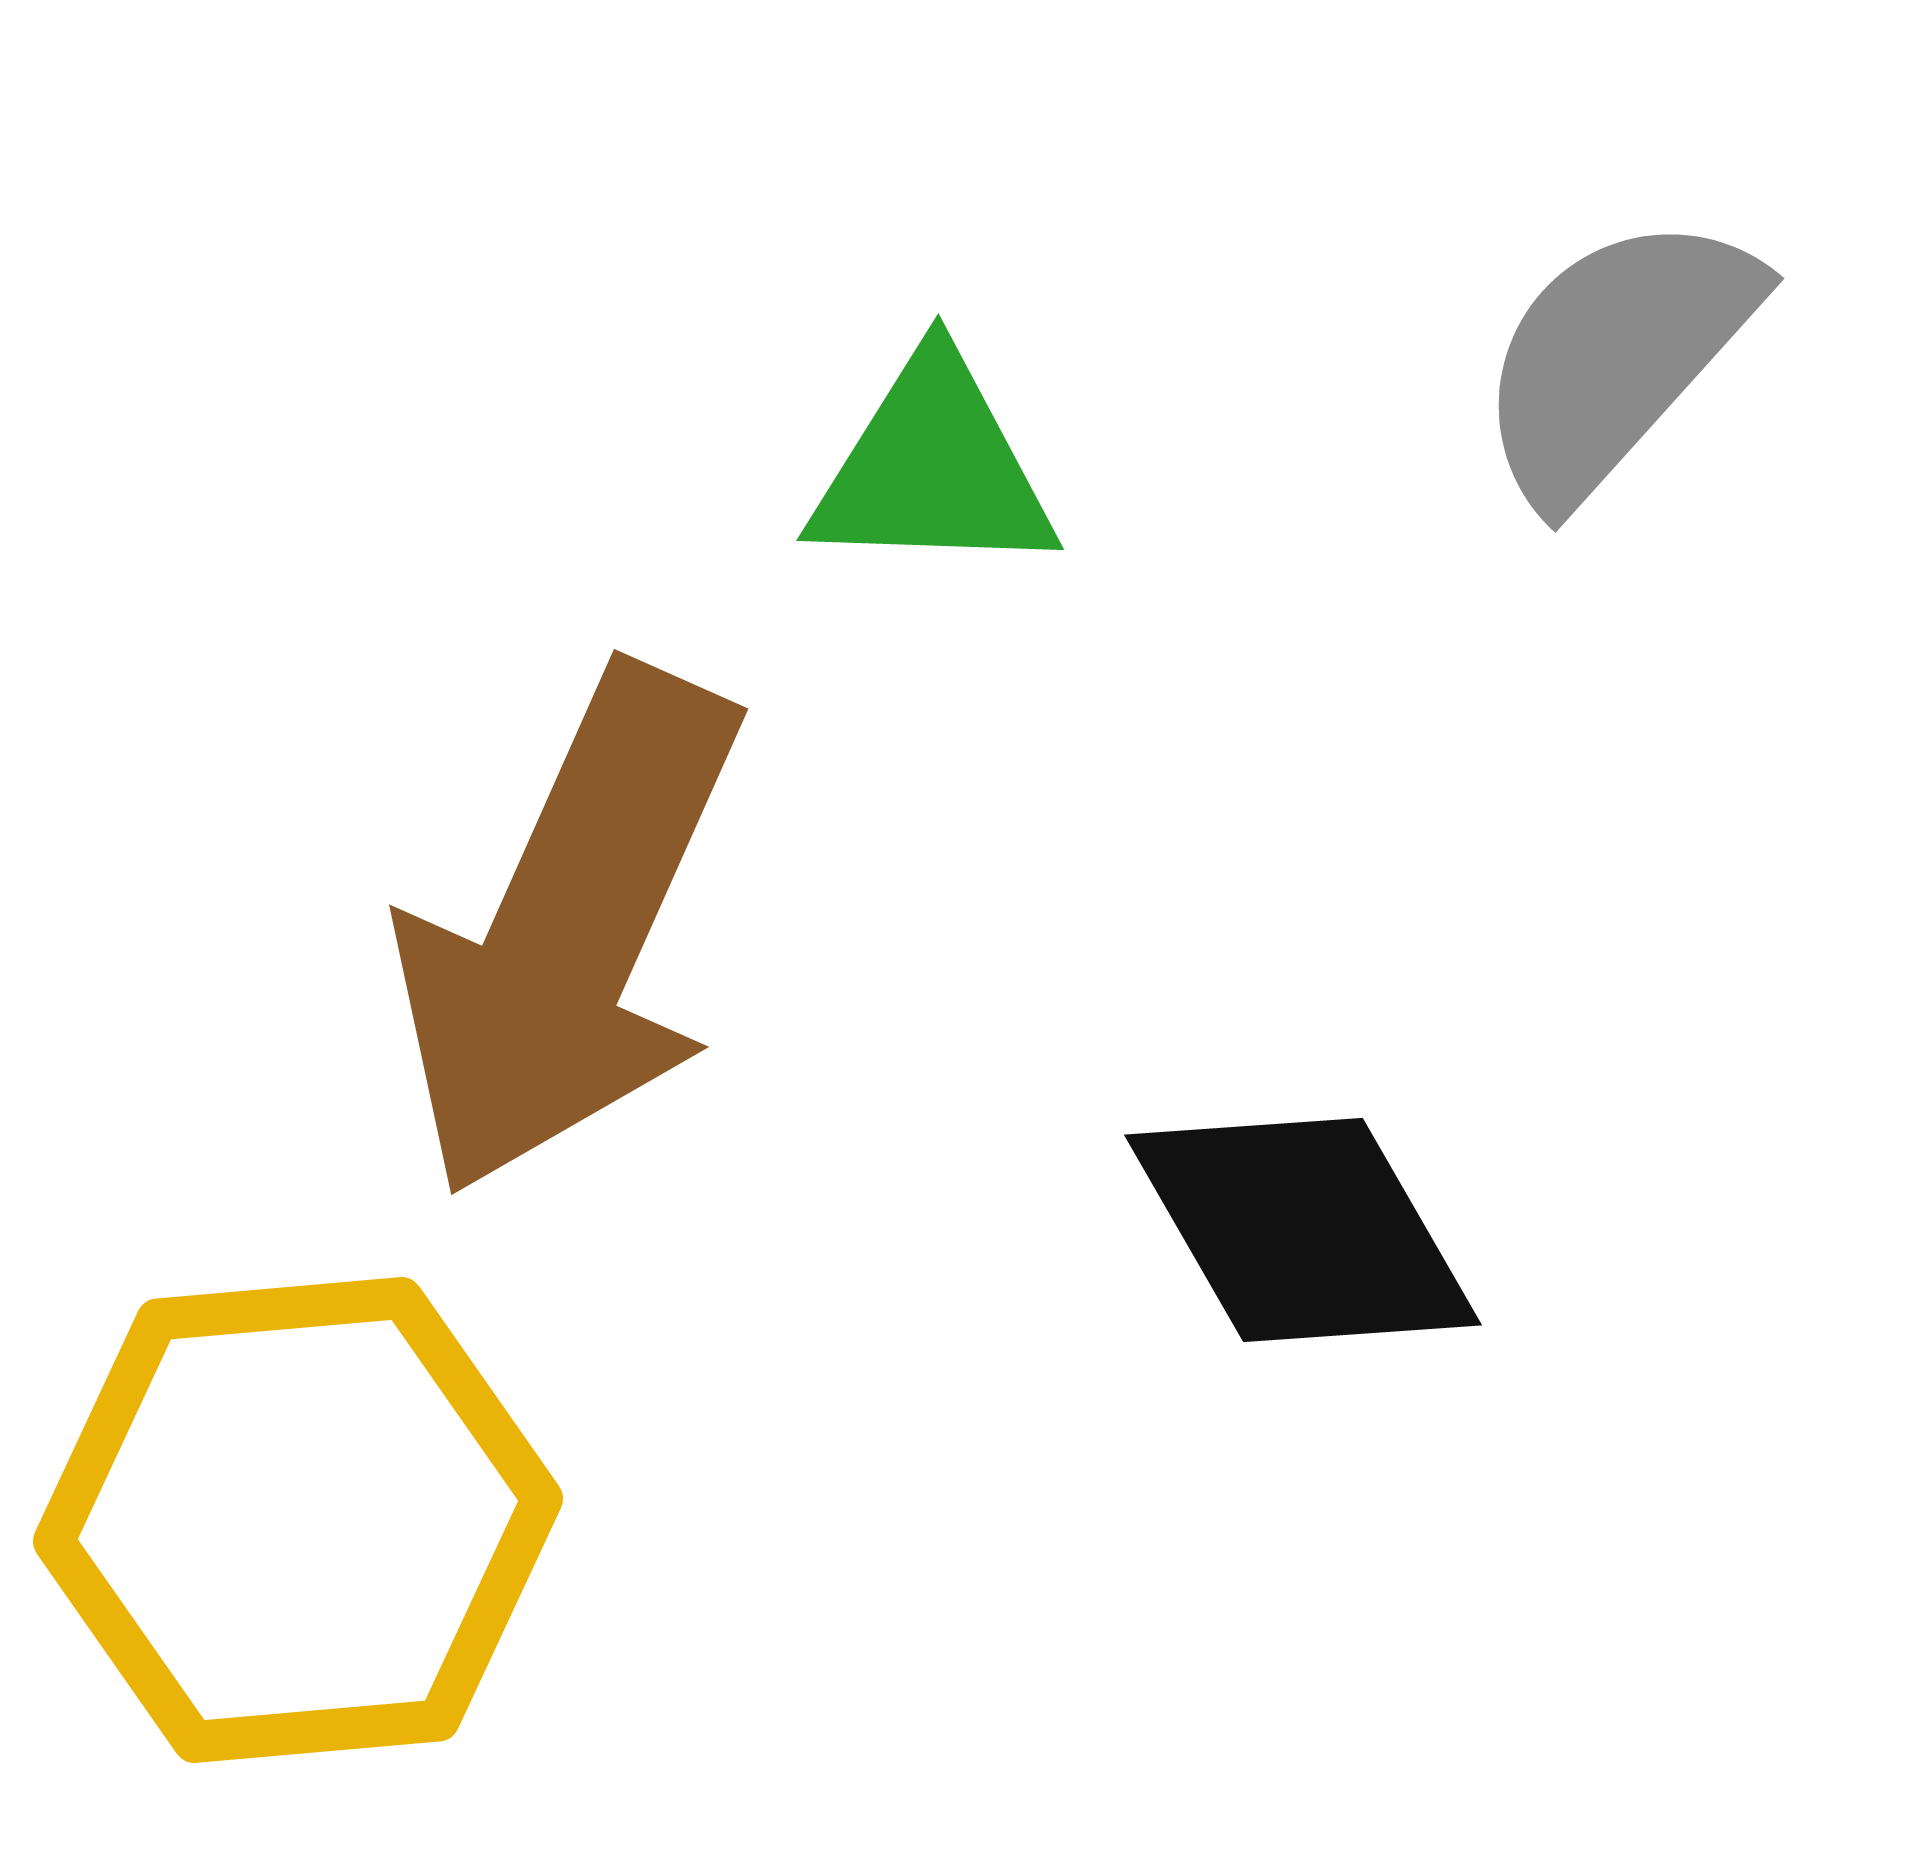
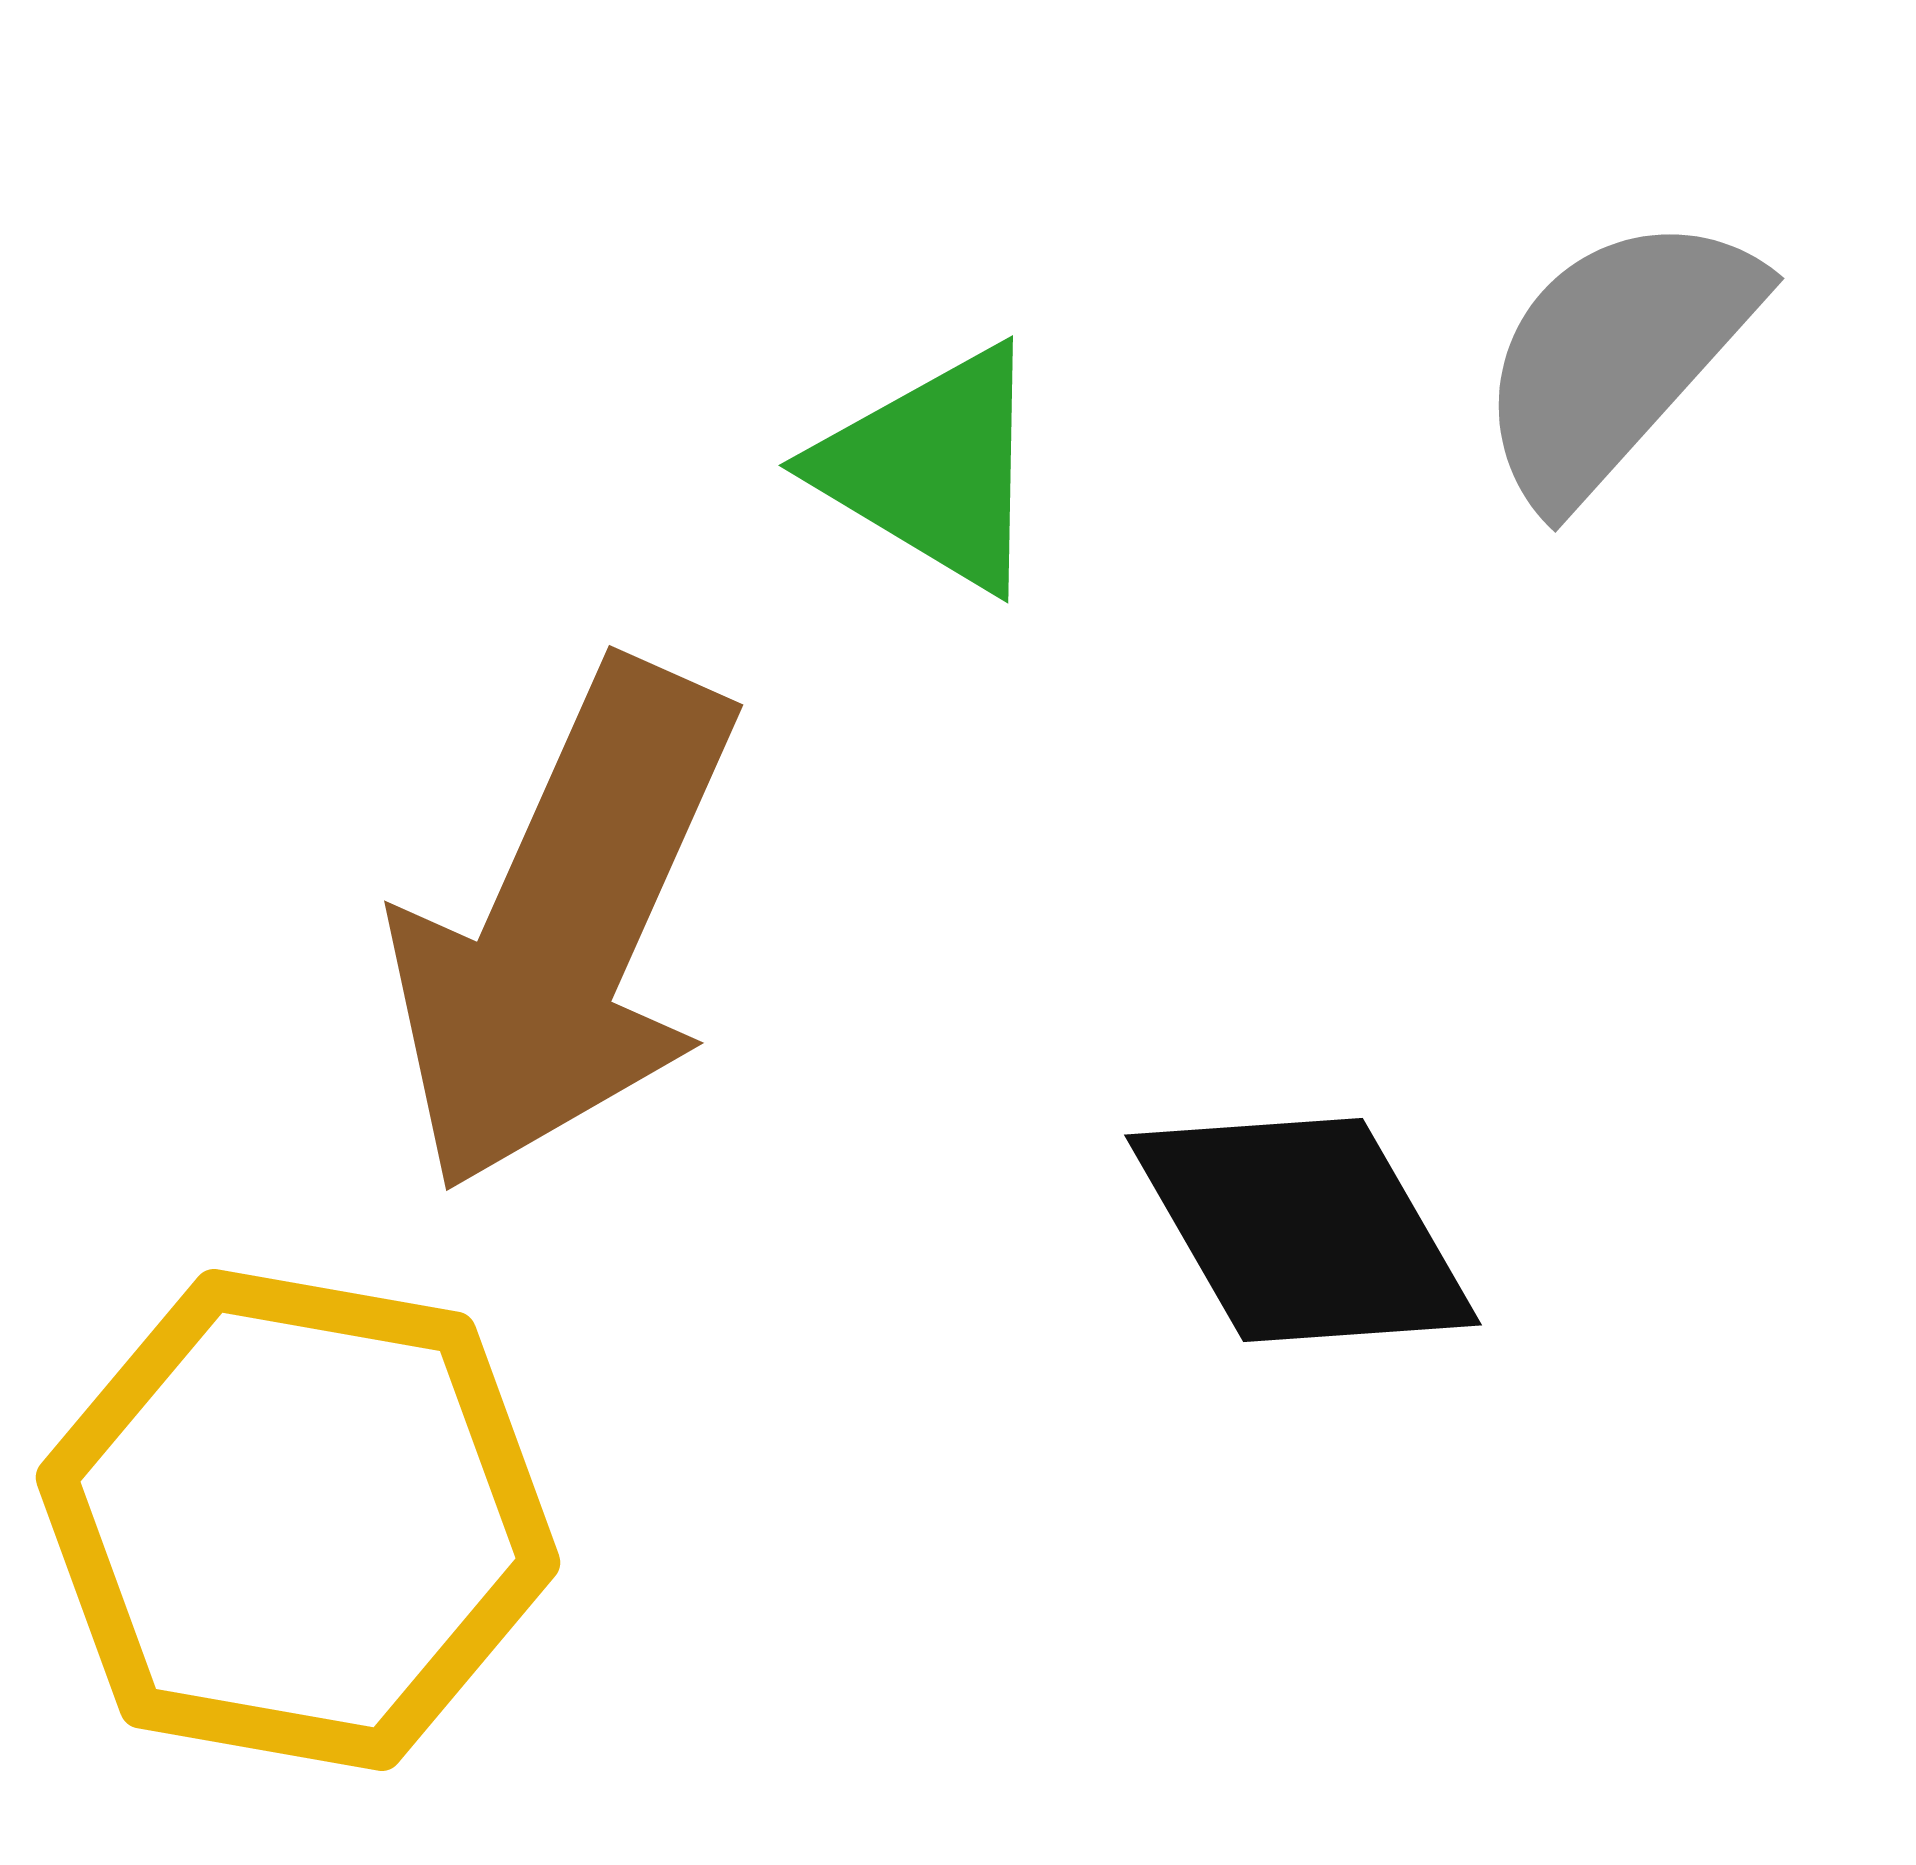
green triangle: rotated 29 degrees clockwise
brown arrow: moved 5 px left, 4 px up
yellow hexagon: rotated 15 degrees clockwise
